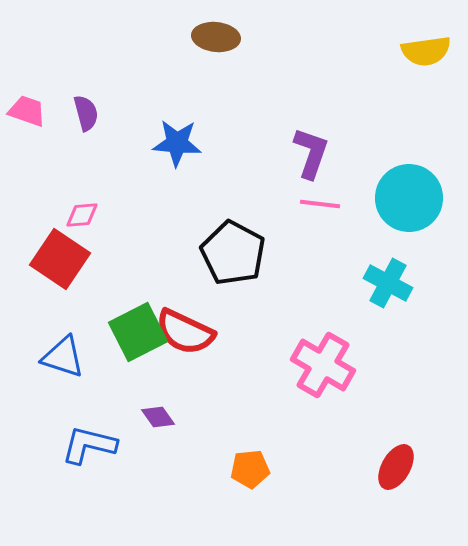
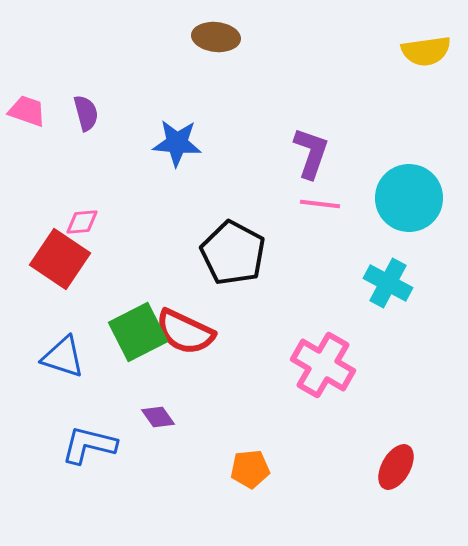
pink diamond: moved 7 px down
